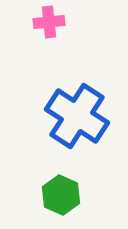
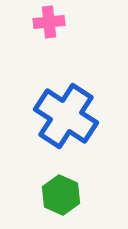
blue cross: moved 11 px left
